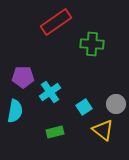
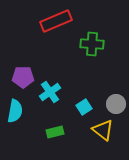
red rectangle: moved 1 px up; rotated 12 degrees clockwise
